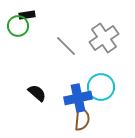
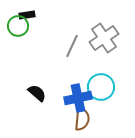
gray line: moved 6 px right; rotated 70 degrees clockwise
